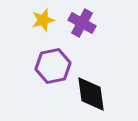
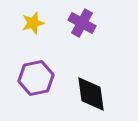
yellow star: moved 10 px left, 3 px down
purple hexagon: moved 17 px left, 12 px down
